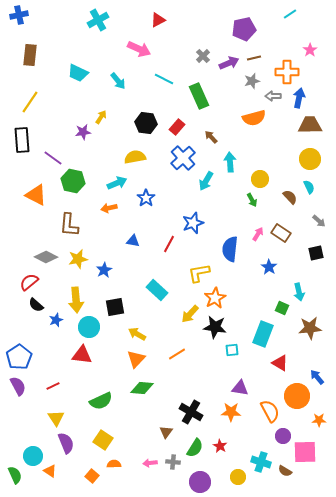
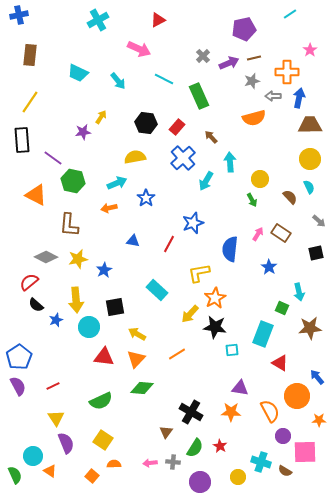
red triangle at (82, 355): moved 22 px right, 2 px down
